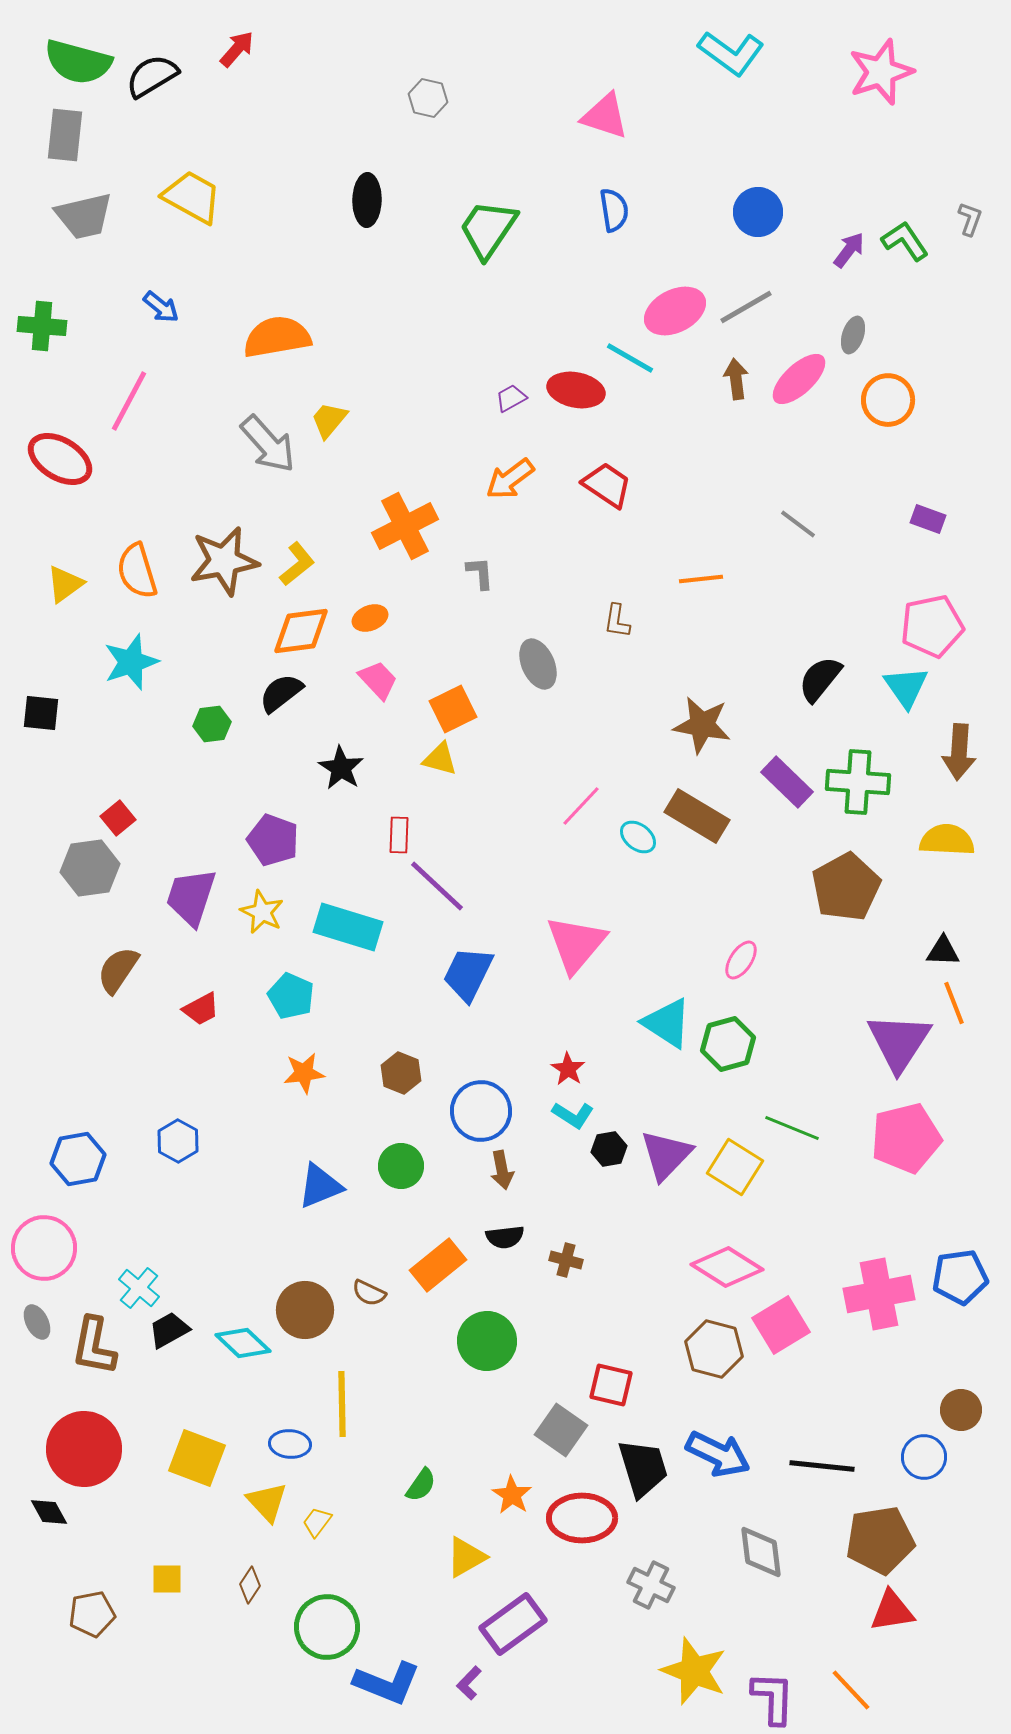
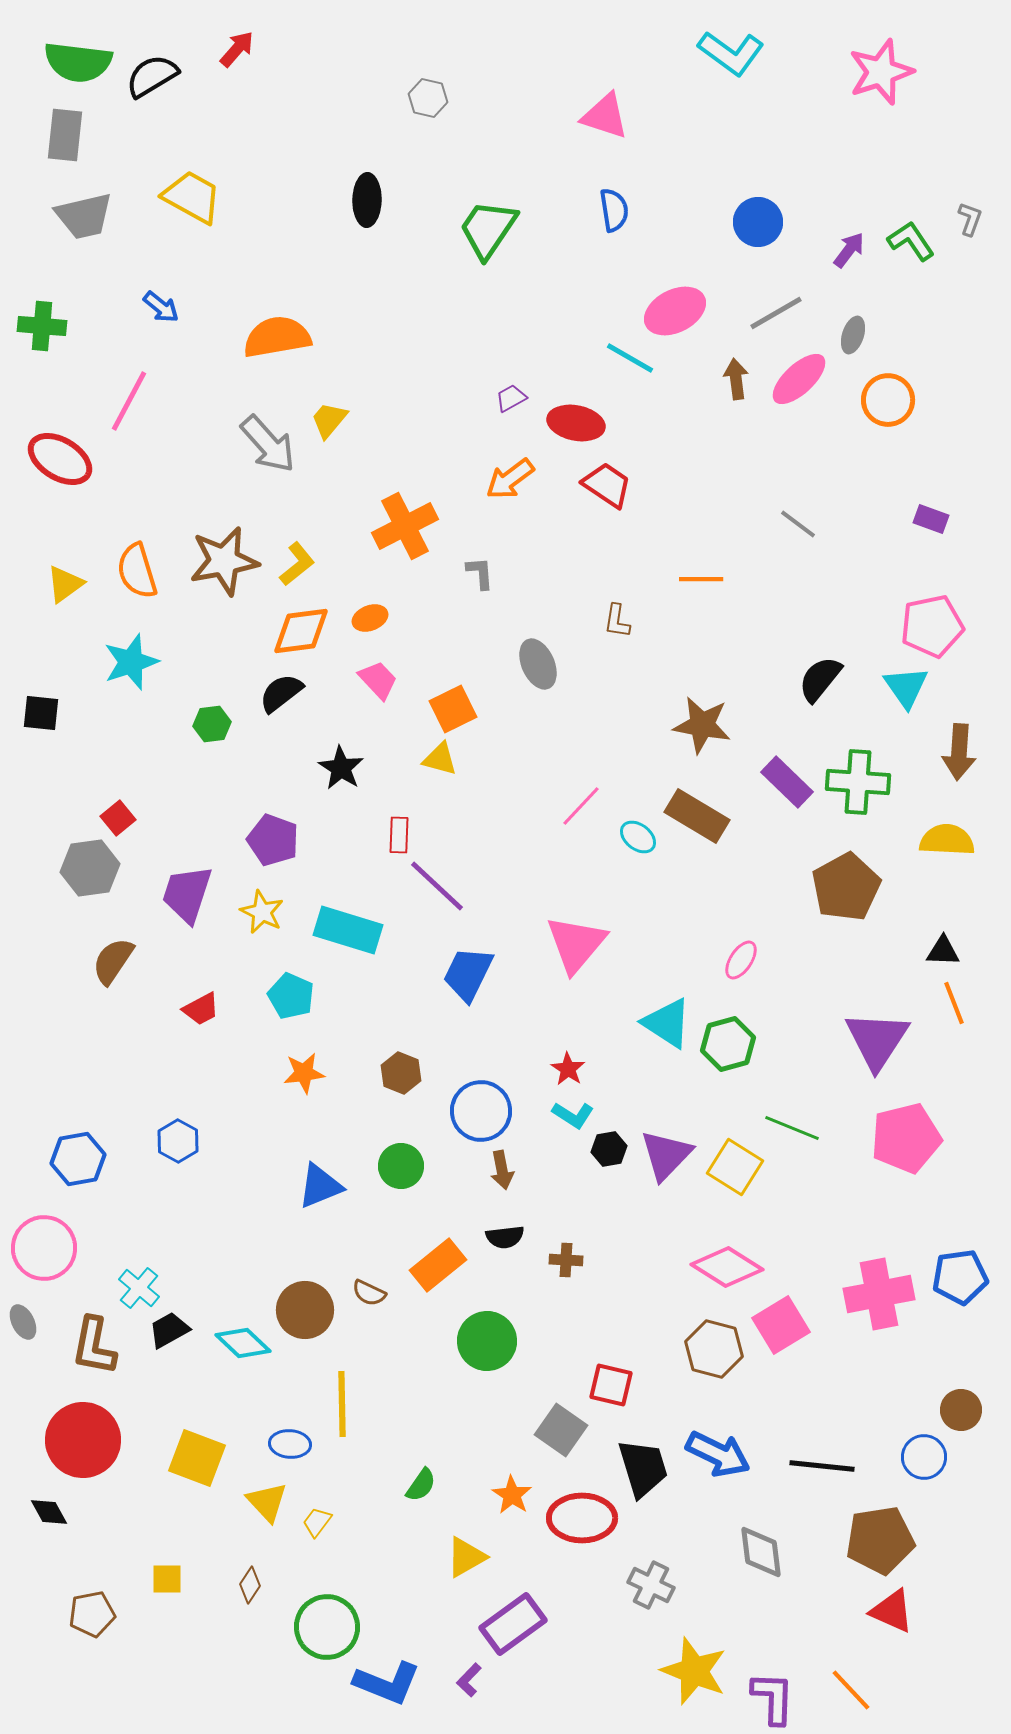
green semicircle at (78, 62): rotated 8 degrees counterclockwise
blue circle at (758, 212): moved 10 px down
green L-shape at (905, 241): moved 6 px right
gray line at (746, 307): moved 30 px right, 6 px down
red ellipse at (576, 390): moved 33 px down
purple rectangle at (928, 519): moved 3 px right
orange line at (701, 579): rotated 6 degrees clockwise
purple trapezoid at (191, 897): moved 4 px left, 3 px up
cyan rectangle at (348, 927): moved 3 px down
brown semicircle at (118, 970): moved 5 px left, 9 px up
purple triangle at (899, 1042): moved 22 px left, 2 px up
brown cross at (566, 1260): rotated 12 degrees counterclockwise
gray ellipse at (37, 1322): moved 14 px left
red circle at (84, 1449): moved 1 px left, 9 px up
red triangle at (892, 1611): rotated 33 degrees clockwise
purple L-shape at (469, 1683): moved 3 px up
